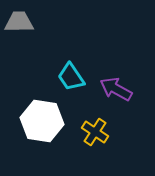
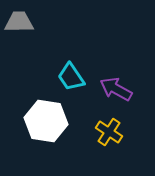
white hexagon: moved 4 px right
yellow cross: moved 14 px right
